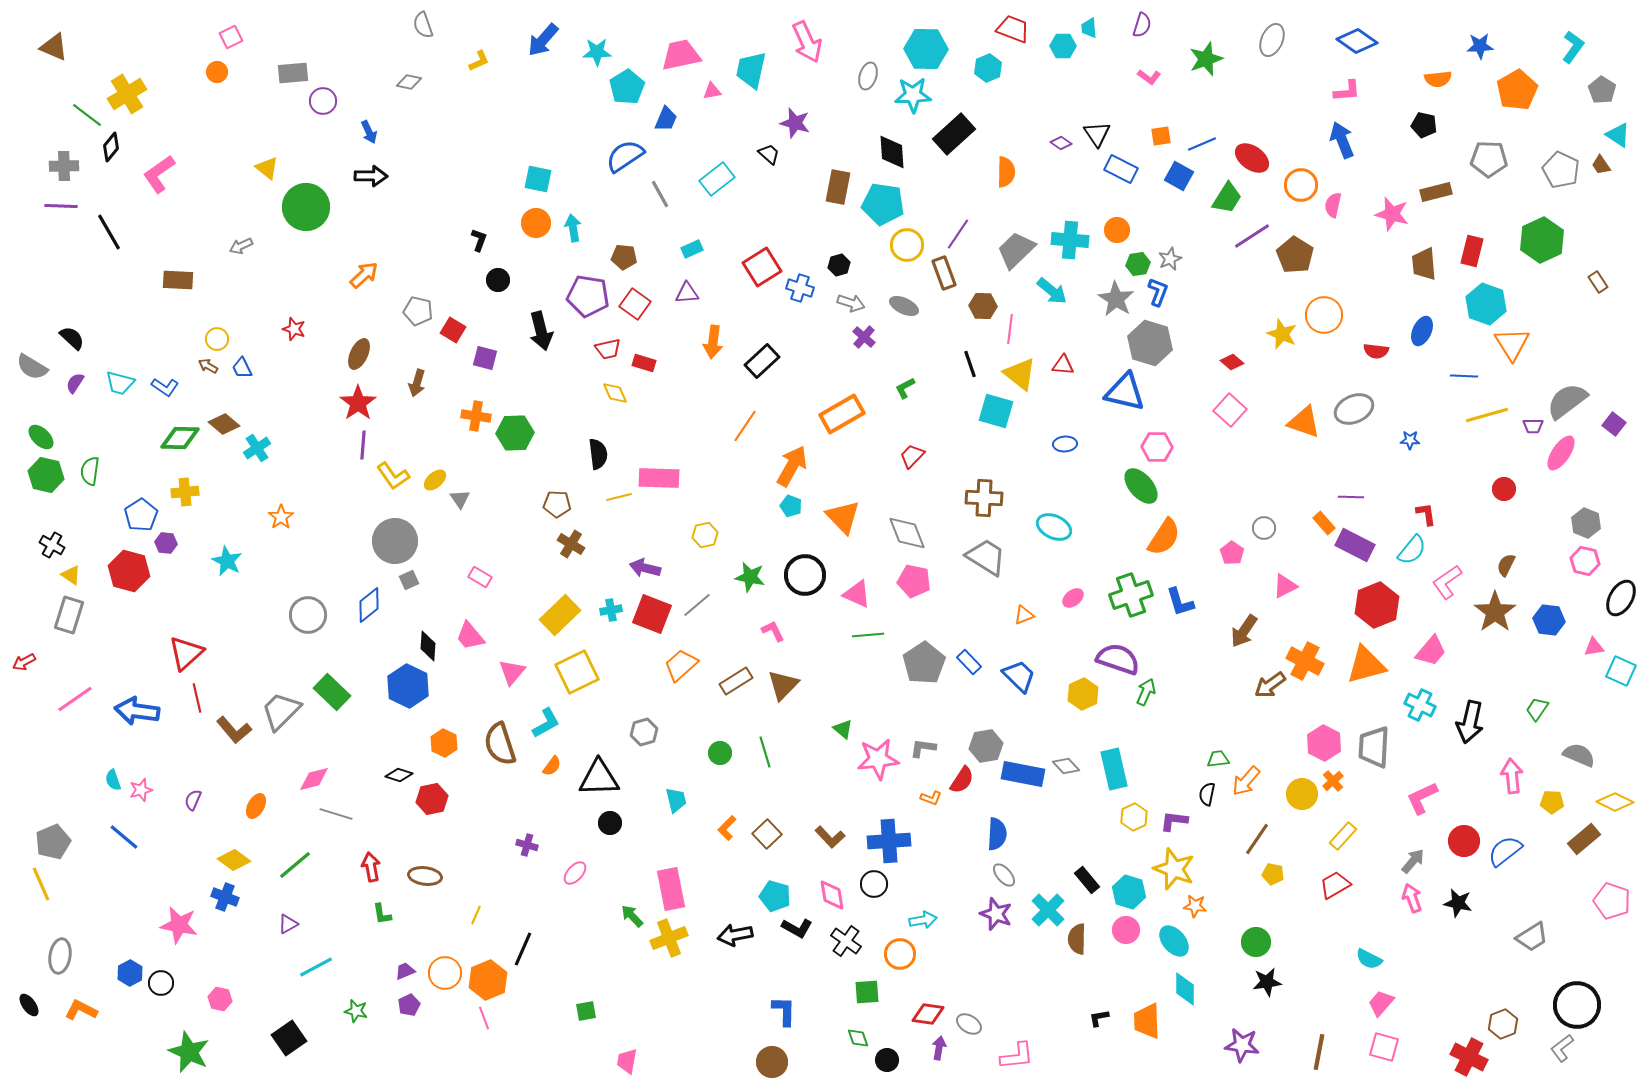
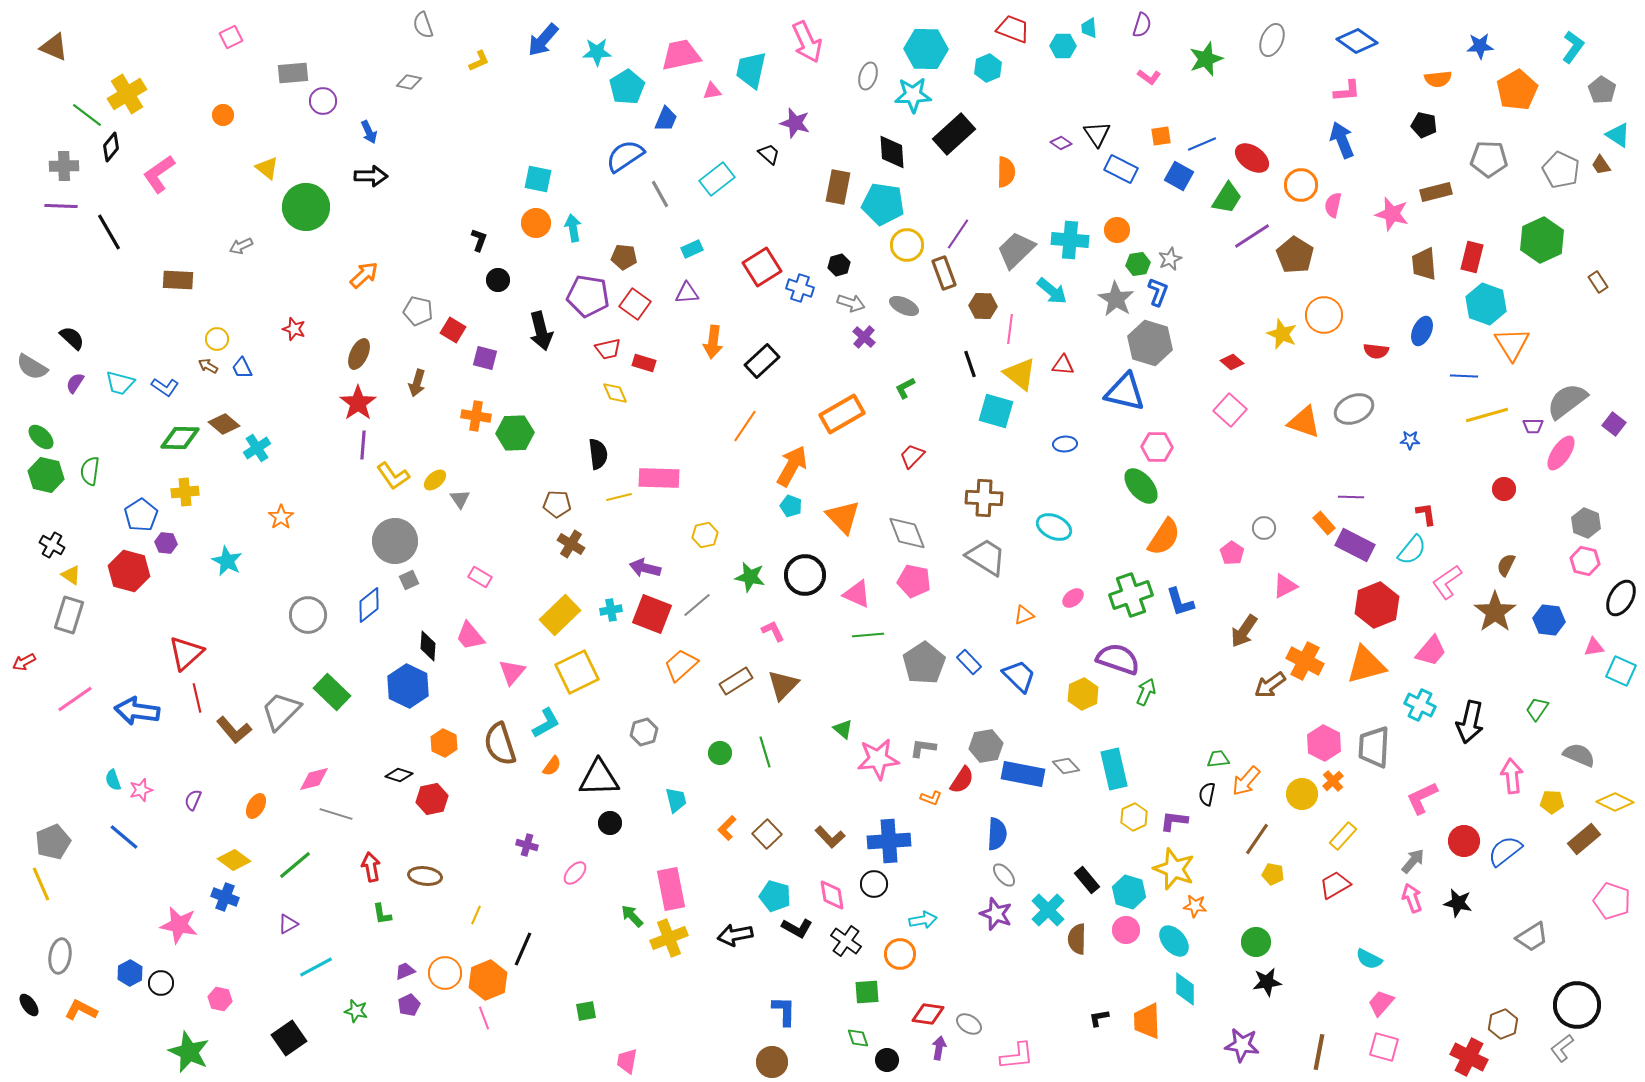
orange circle at (217, 72): moved 6 px right, 43 px down
red rectangle at (1472, 251): moved 6 px down
